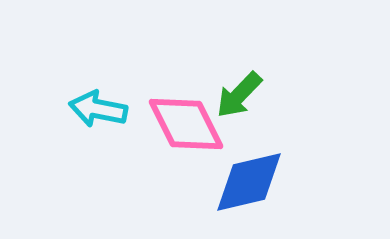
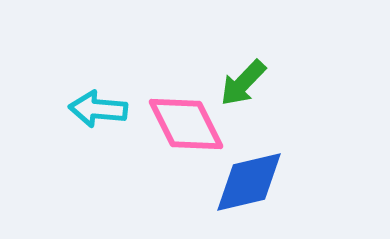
green arrow: moved 4 px right, 12 px up
cyan arrow: rotated 6 degrees counterclockwise
